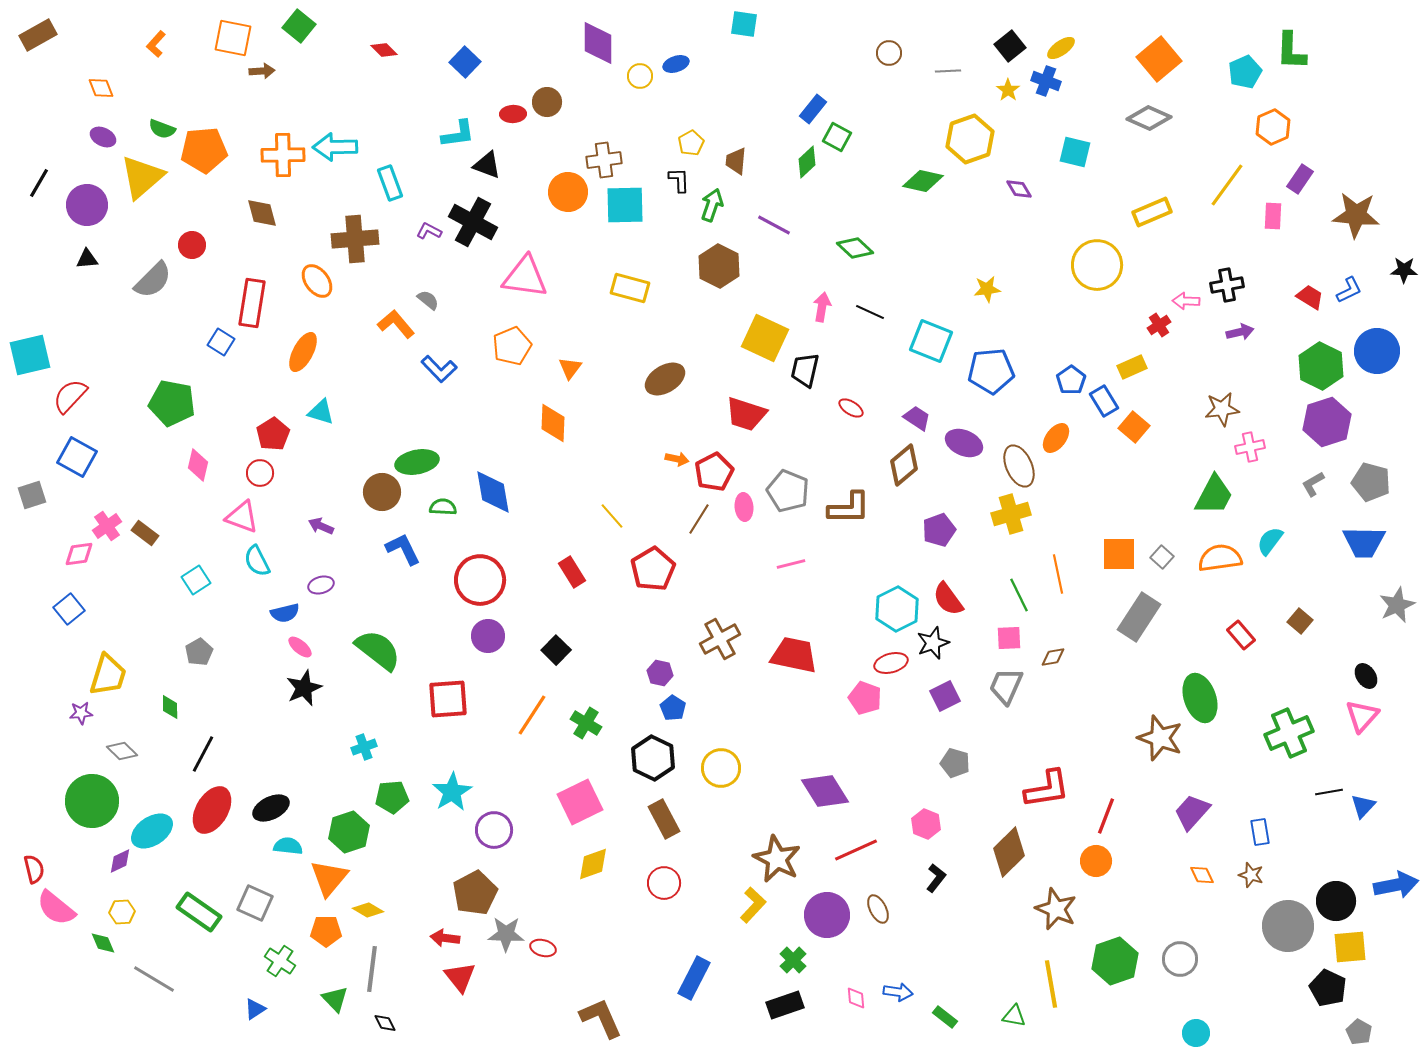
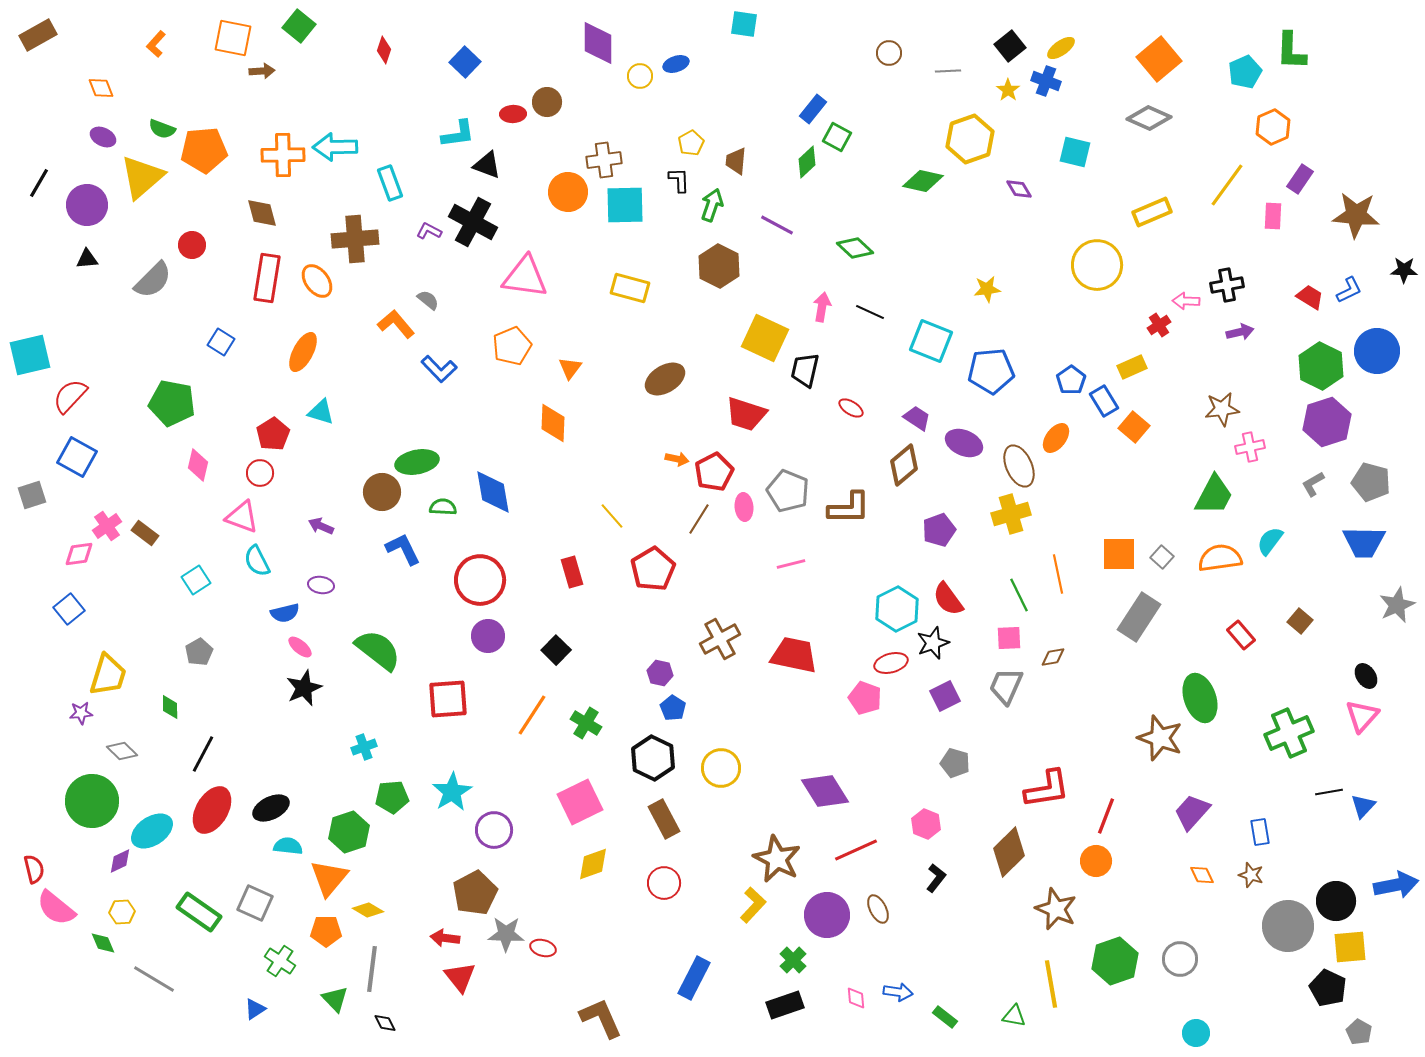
red diamond at (384, 50): rotated 64 degrees clockwise
purple line at (774, 225): moved 3 px right
red rectangle at (252, 303): moved 15 px right, 25 px up
red rectangle at (572, 572): rotated 16 degrees clockwise
purple ellipse at (321, 585): rotated 25 degrees clockwise
